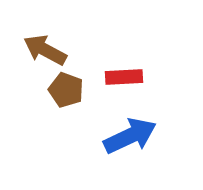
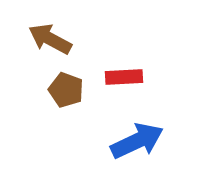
brown arrow: moved 5 px right, 11 px up
blue arrow: moved 7 px right, 5 px down
